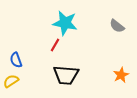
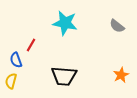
red line: moved 24 px left
black trapezoid: moved 2 px left, 1 px down
yellow semicircle: rotated 42 degrees counterclockwise
